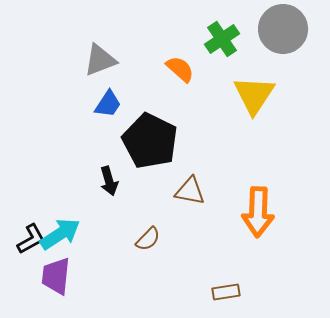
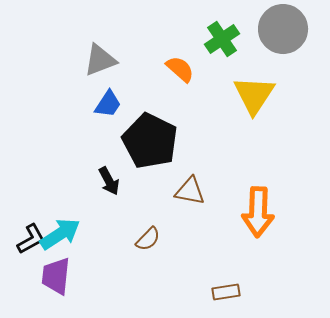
black arrow: rotated 12 degrees counterclockwise
